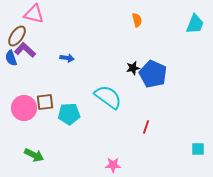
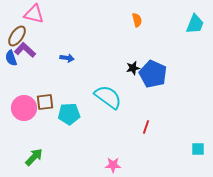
green arrow: moved 2 px down; rotated 72 degrees counterclockwise
